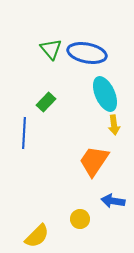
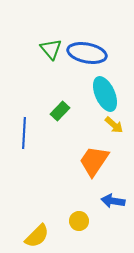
green rectangle: moved 14 px right, 9 px down
yellow arrow: rotated 42 degrees counterclockwise
yellow circle: moved 1 px left, 2 px down
